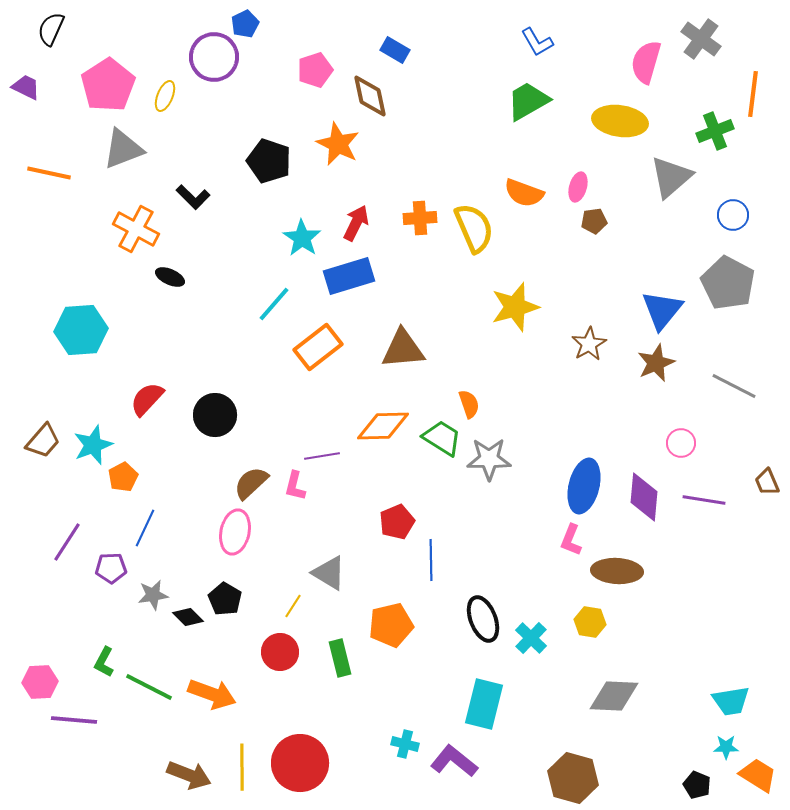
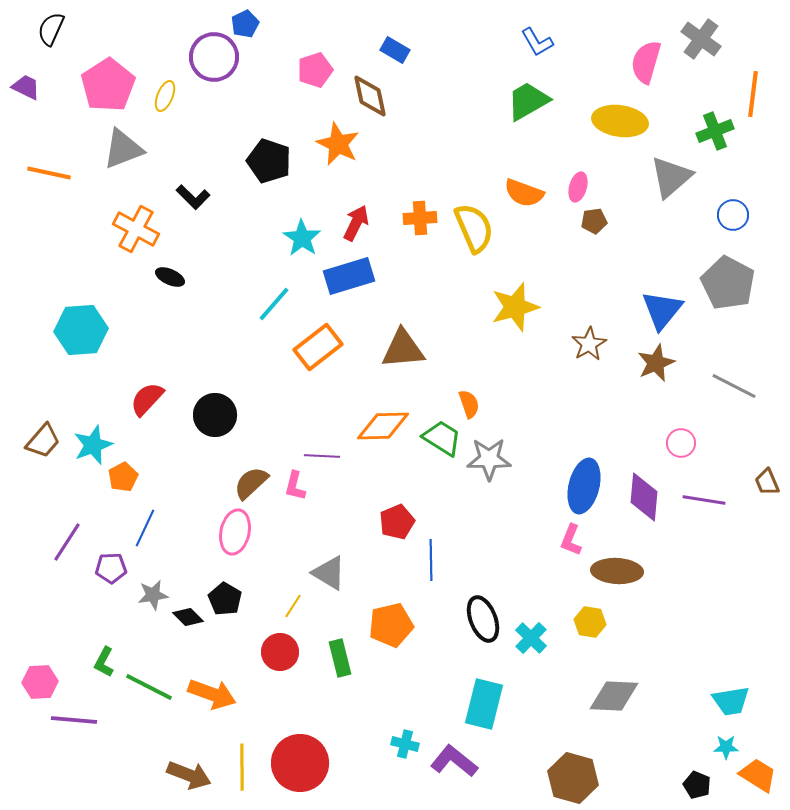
purple line at (322, 456): rotated 12 degrees clockwise
